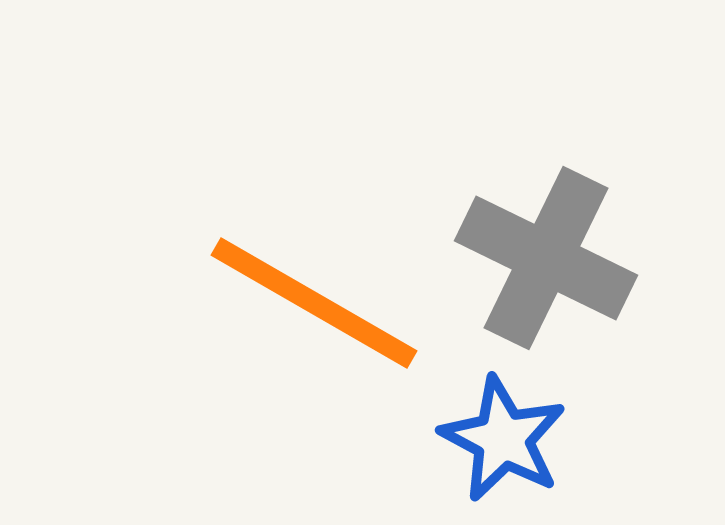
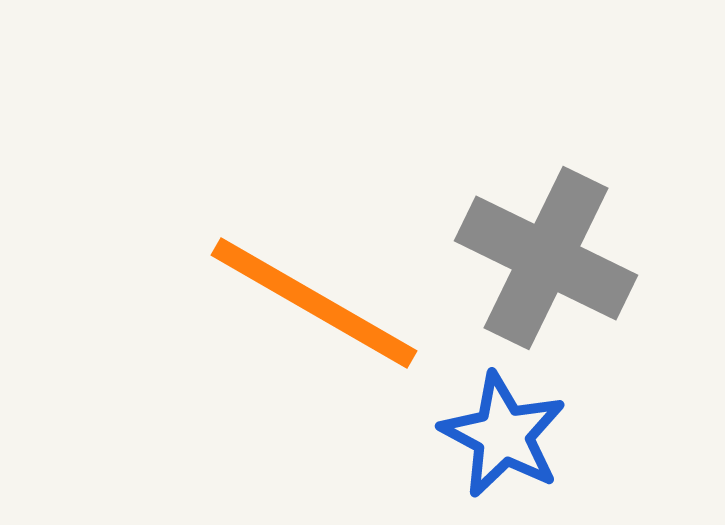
blue star: moved 4 px up
